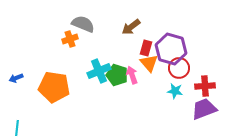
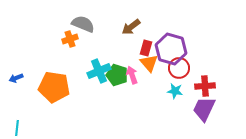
purple trapezoid: rotated 44 degrees counterclockwise
